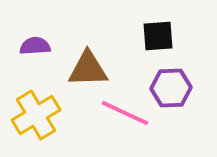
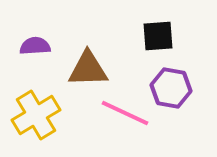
purple hexagon: rotated 12 degrees clockwise
